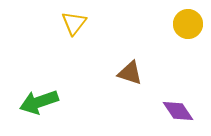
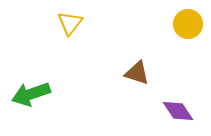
yellow triangle: moved 4 px left
brown triangle: moved 7 px right
green arrow: moved 8 px left, 8 px up
